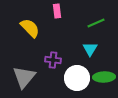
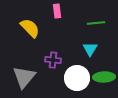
green line: rotated 18 degrees clockwise
